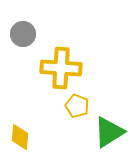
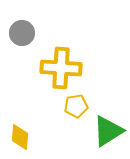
gray circle: moved 1 px left, 1 px up
yellow pentagon: moved 1 px left; rotated 30 degrees counterclockwise
green triangle: moved 1 px left, 1 px up
